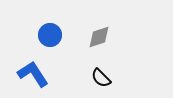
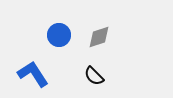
blue circle: moved 9 px right
black semicircle: moved 7 px left, 2 px up
